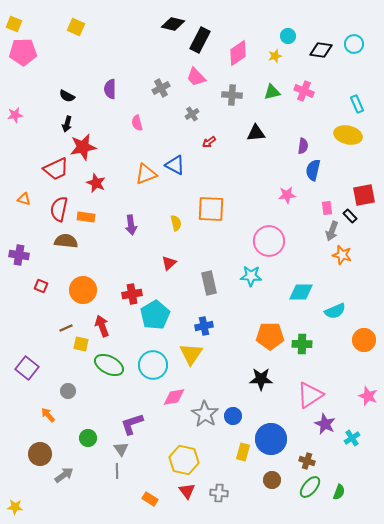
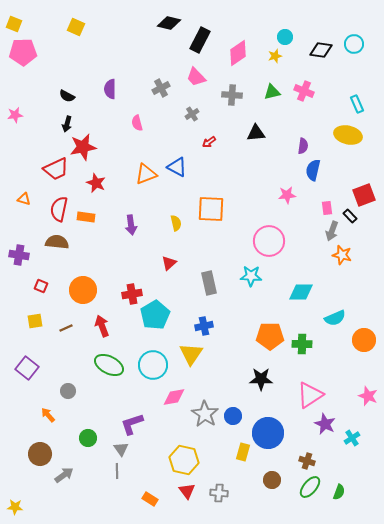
black diamond at (173, 24): moved 4 px left, 1 px up
cyan circle at (288, 36): moved 3 px left, 1 px down
blue triangle at (175, 165): moved 2 px right, 2 px down
red square at (364, 195): rotated 10 degrees counterclockwise
brown semicircle at (66, 241): moved 9 px left, 1 px down
cyan semicircle at (335, 311): moved 7 px down
yellow square at (81, 344): moved 46 px left, 23 px up; rotated 21 degrees counterclockwise
blue circle at (271, 439): moved 3 px left, 6 px up
